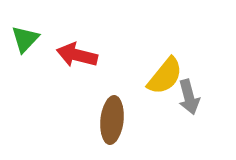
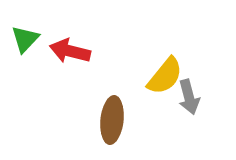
red arrow: moved 7 px left, 4 px up
